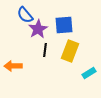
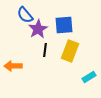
cyan rectangle: moved 4 px down
